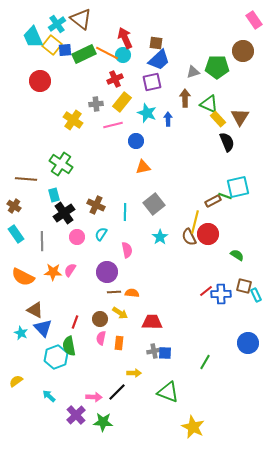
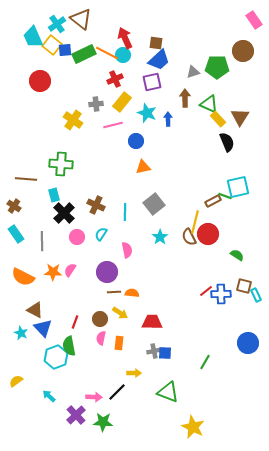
green cross at (61, 164): rotated 30 degrees counterclockwise
black cross at (64, 213): rotated 10 degrees counterclockwise
